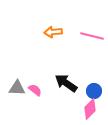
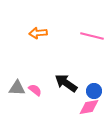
orange arrow: moved 15 px left, 1 px down
pink diamond: moved 1 px left, 2 px up; rotated 35 degrees clockwise
